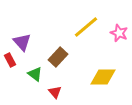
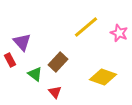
brown rectangle: moved 5 px down
yellow diamond: rotated 20 degrees clockwise
